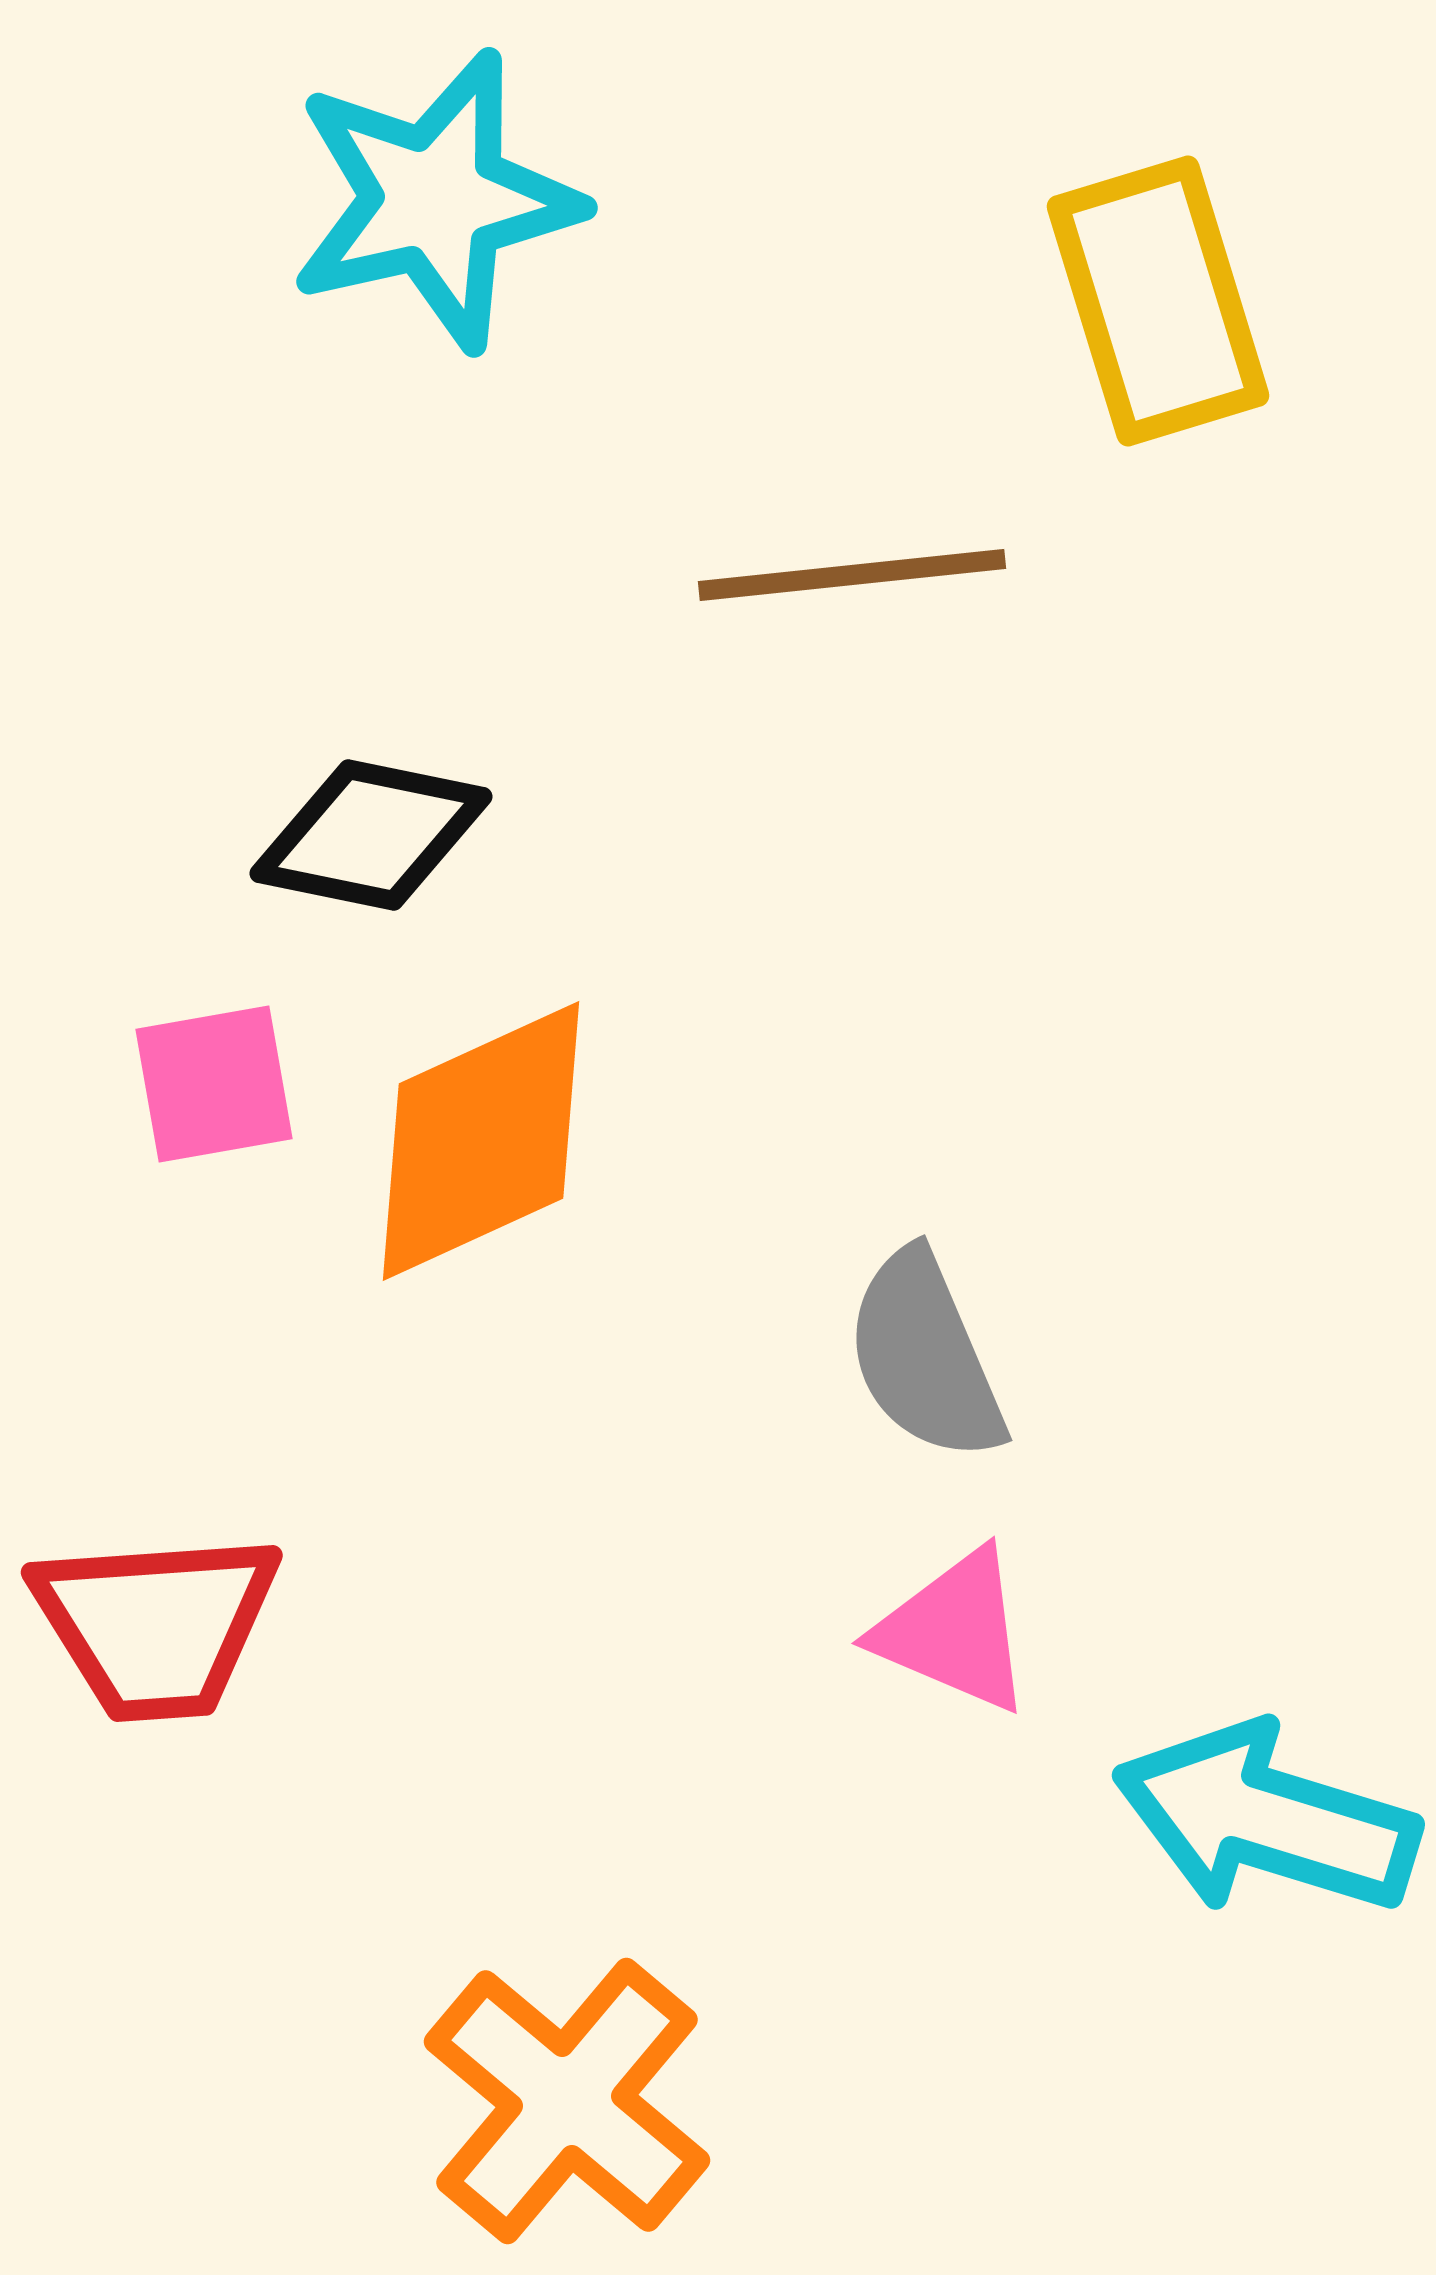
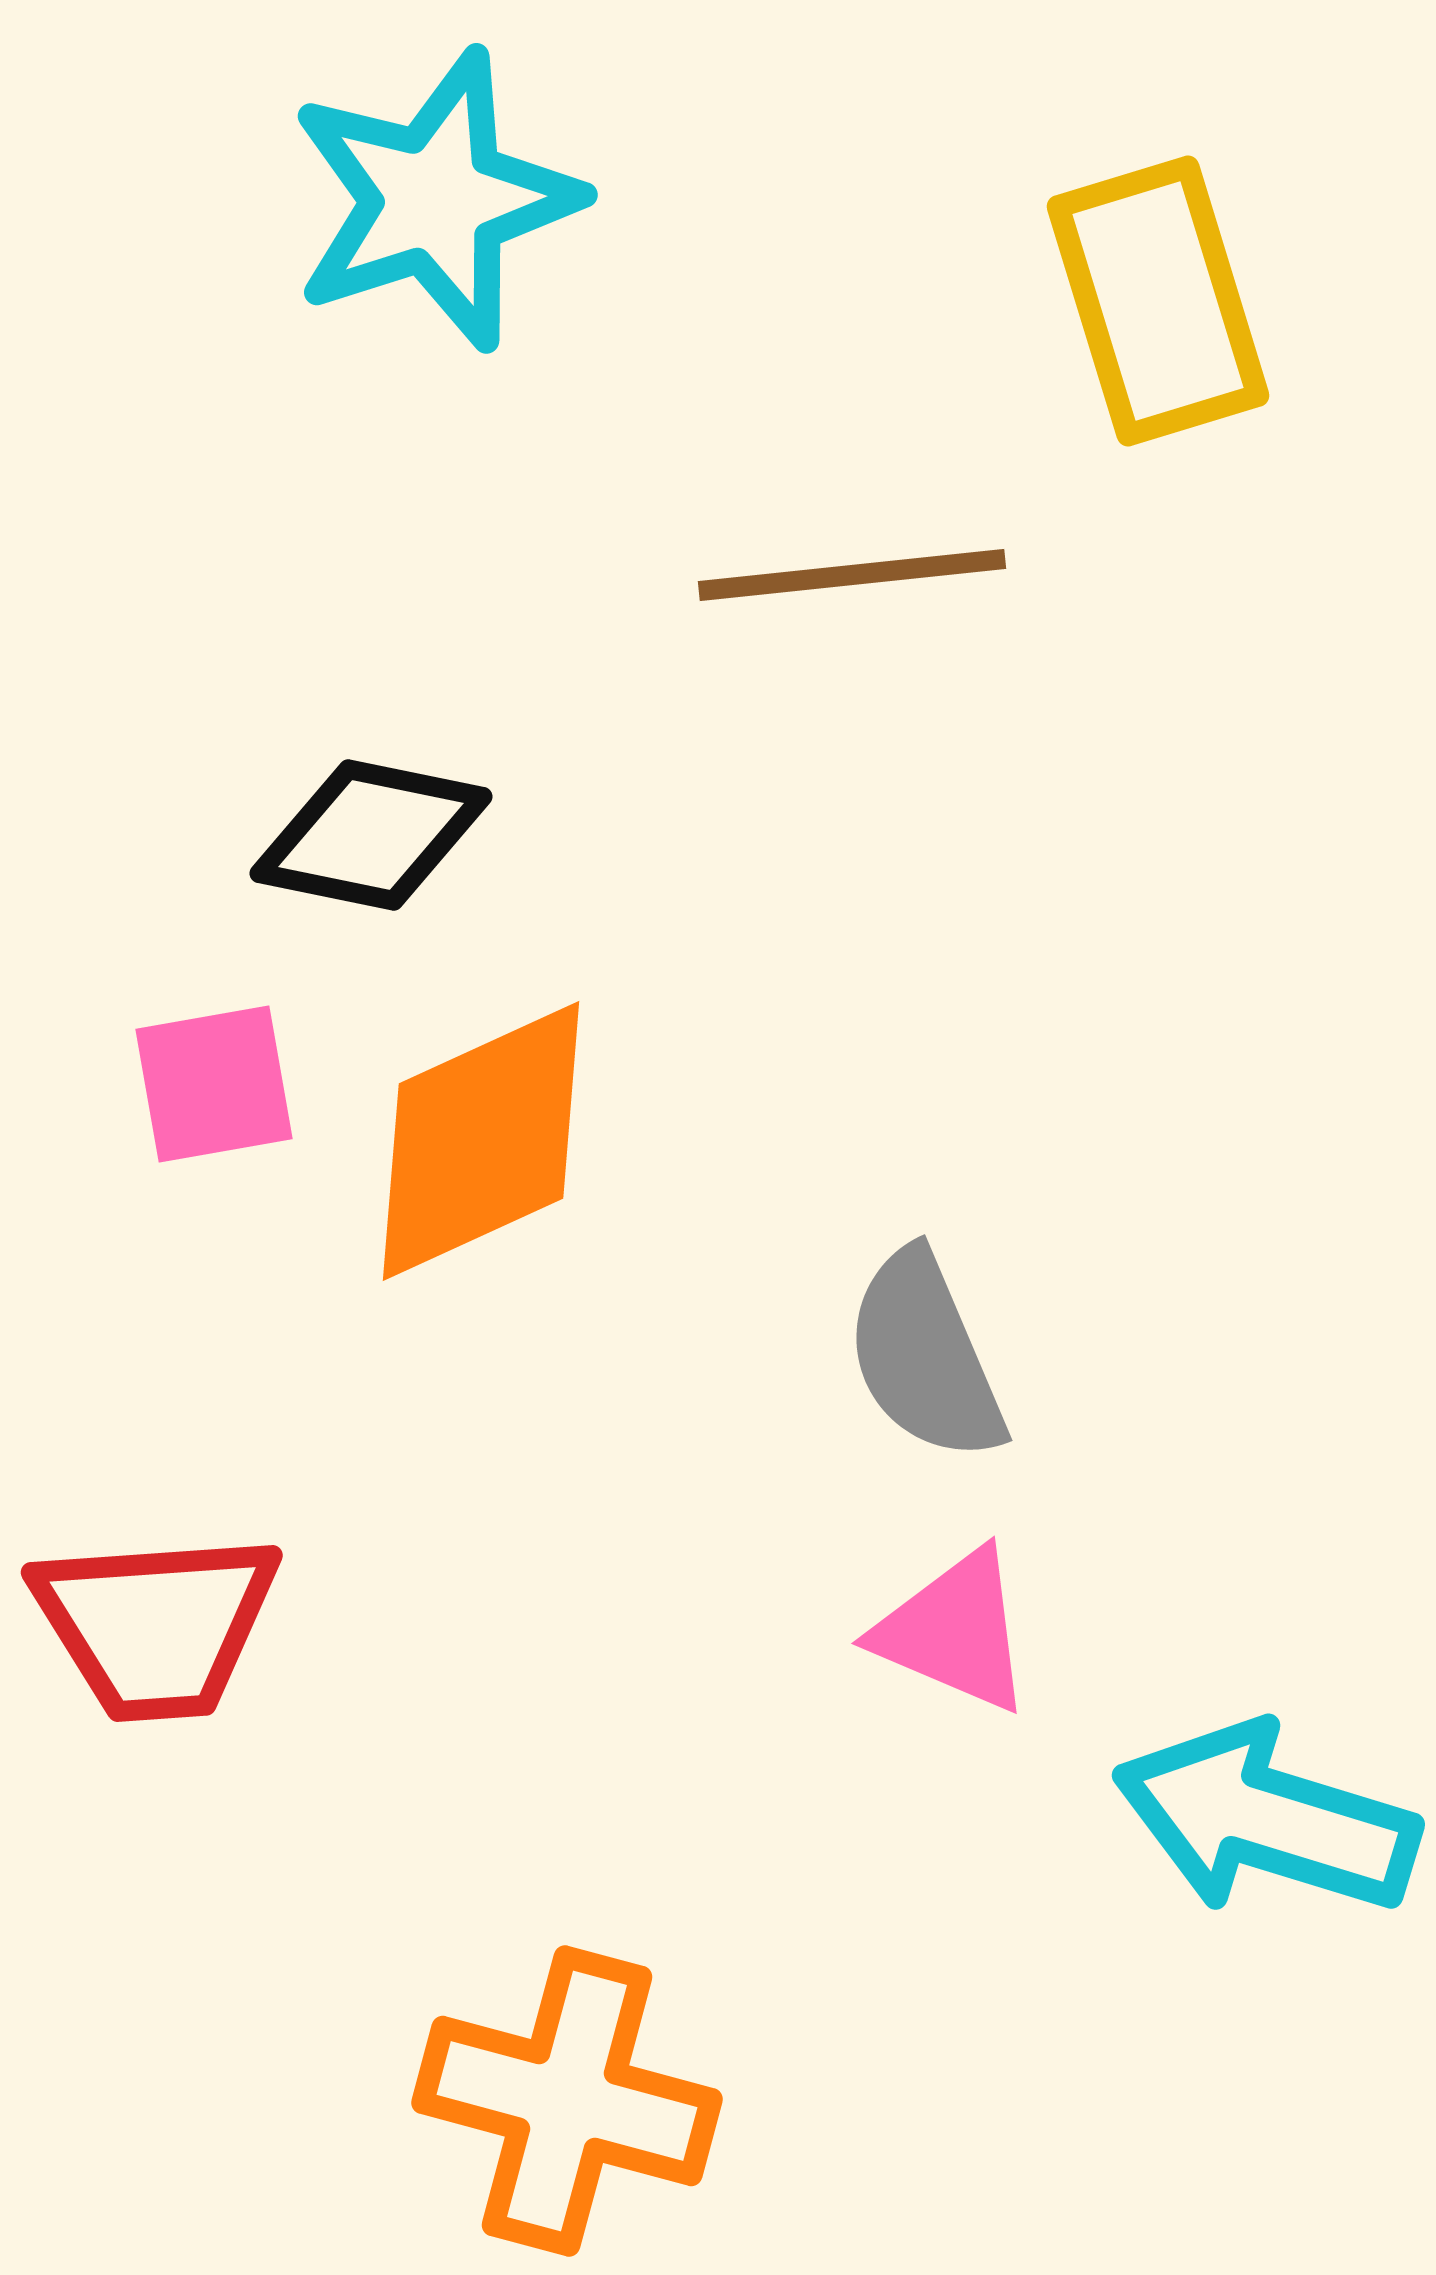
cyan star: rotated 5 degrees counterclockwise
orange cross: rotated 25 degrees counterclockwise
